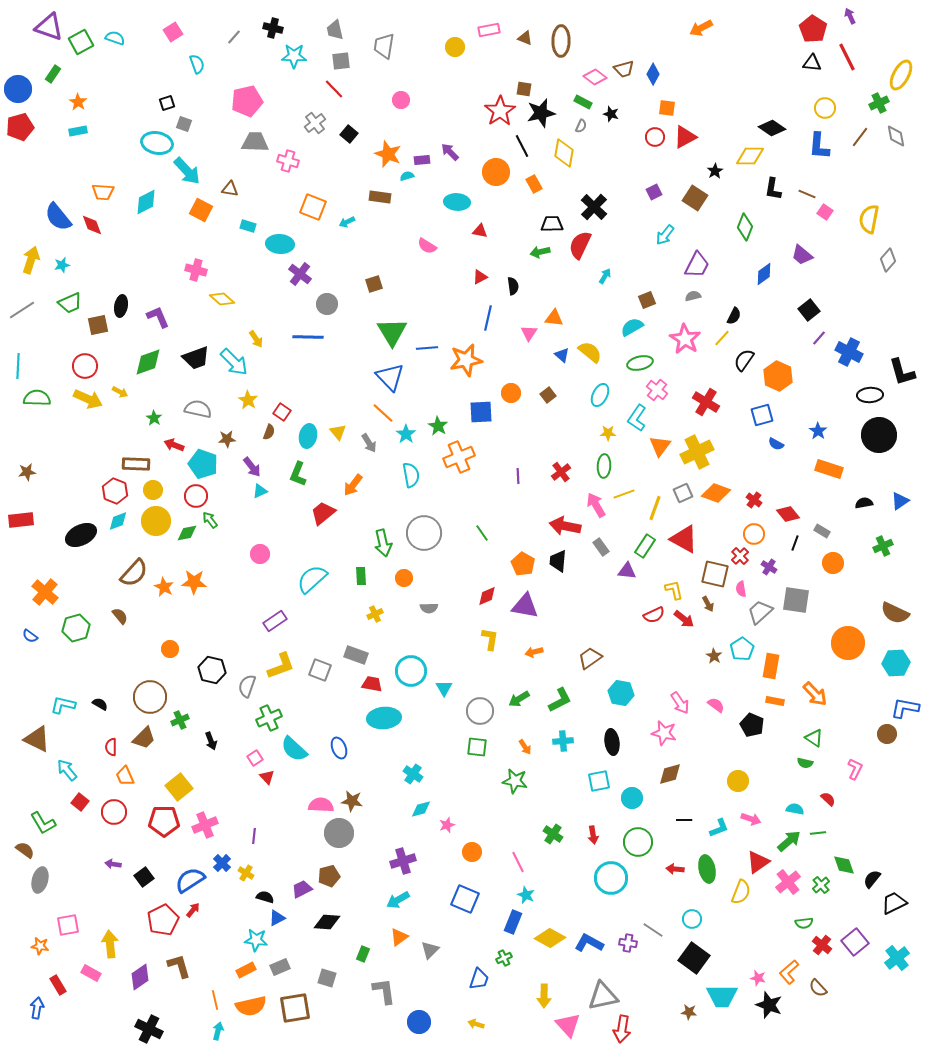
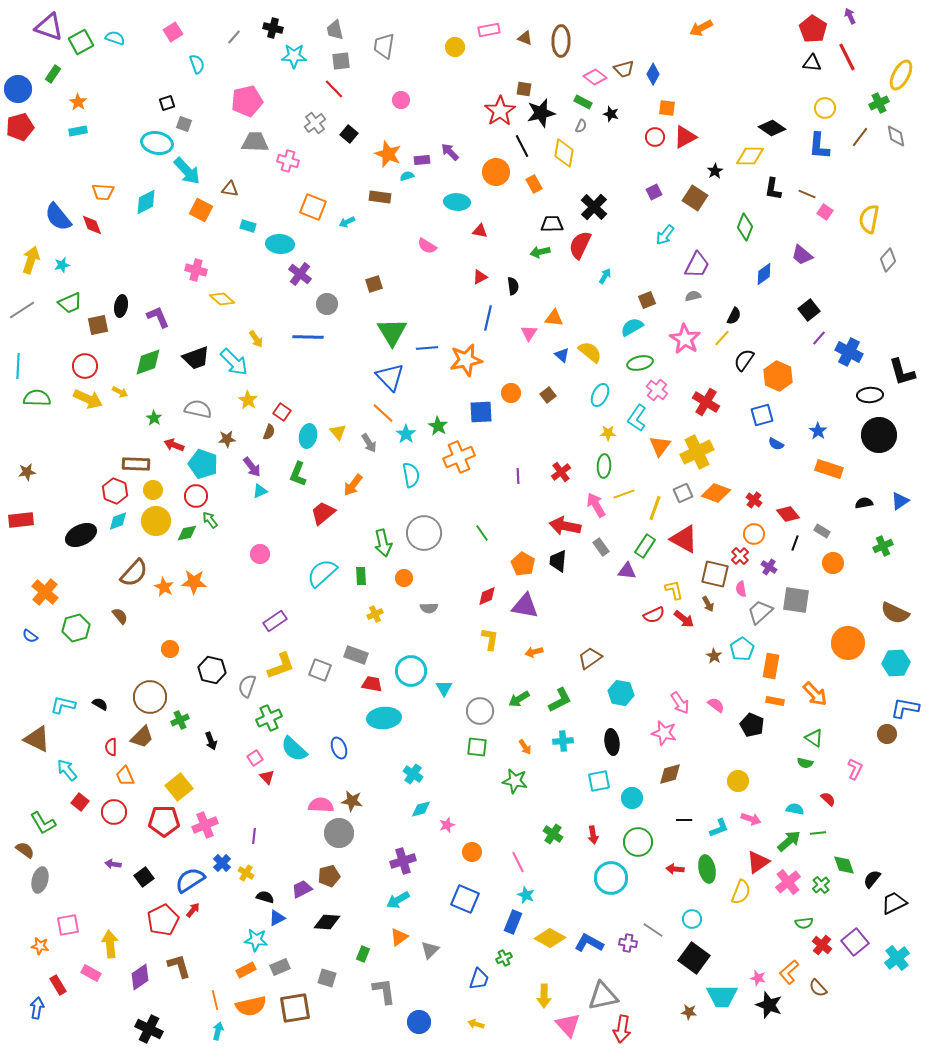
cyan semicircle at (312, 579): moved 10 px right, 6 px up
brown trapezoid at (144, 738): moved 2 px left, 1 px up
